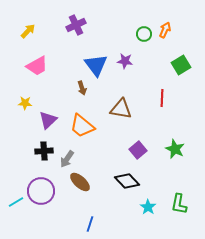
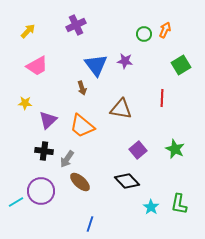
black cross: rotated 12 degrees clockwise
cyan star: moved 3 px right
